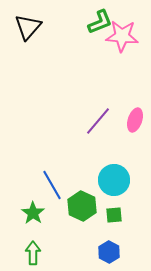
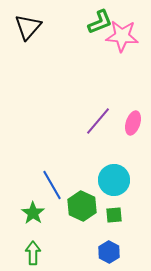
pink ellipse: moved 2 px left, 3 px down
